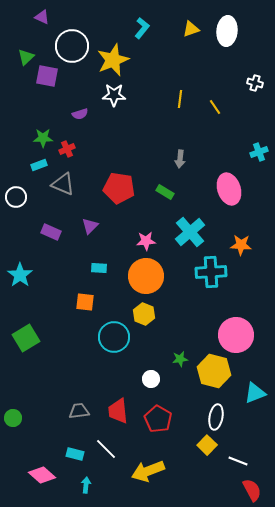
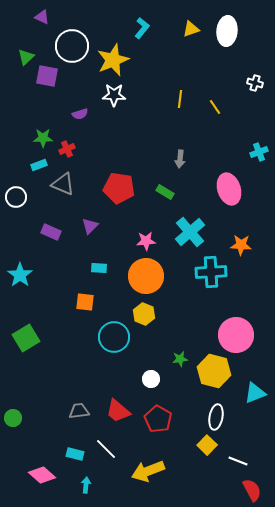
red trapezoid at (118, 411): rotated 44 degrees counterclockwise
